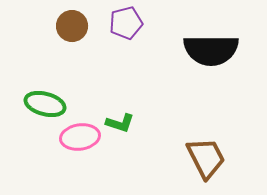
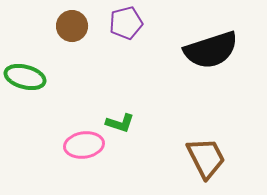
black semicircle: rotated 18 degrees counterclockwise
green ellipse: moved 20 px left, 27 px up
pink ellipse: moved 4 px right, 8 px down
